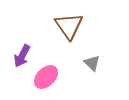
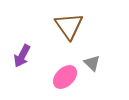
pink ellipse: moved 19 px right
